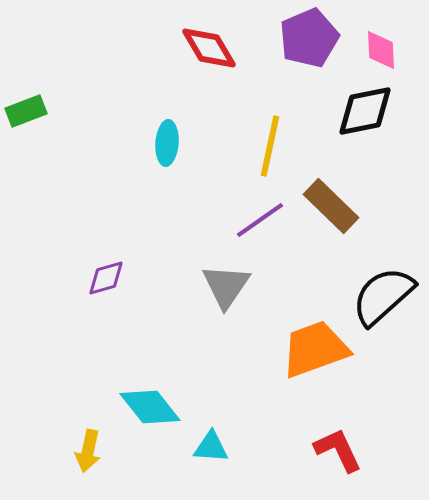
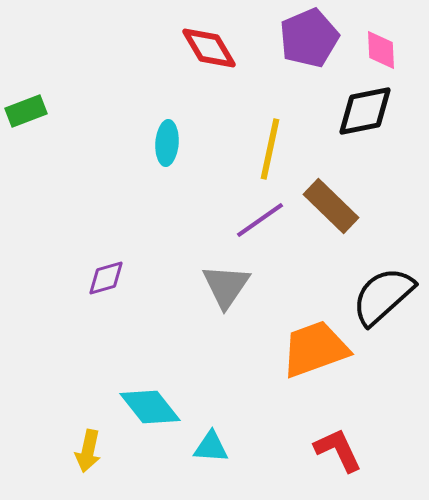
yellow line: moved 3 px down
